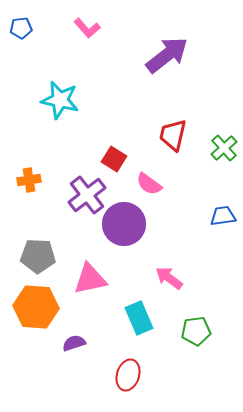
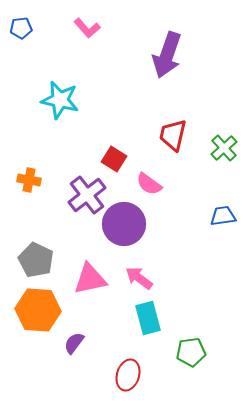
purple arrow: rotated 147 degrees clockwise
orange cross: rotated 20 degrees clockwise
gray pentagon: moved 2 px left, 4 px down; rotated 24 degrees clockwise
pink arrow: moved 30 px left
orange hexagon: moved 2 px right, 3 px down
cyan rectangle: moved 9 px right; rotated 8 degrees clockwise
green pentagon: moved 5 px left, 21 px down
purple semicircle: rotated 35 degrees counterclockwise
